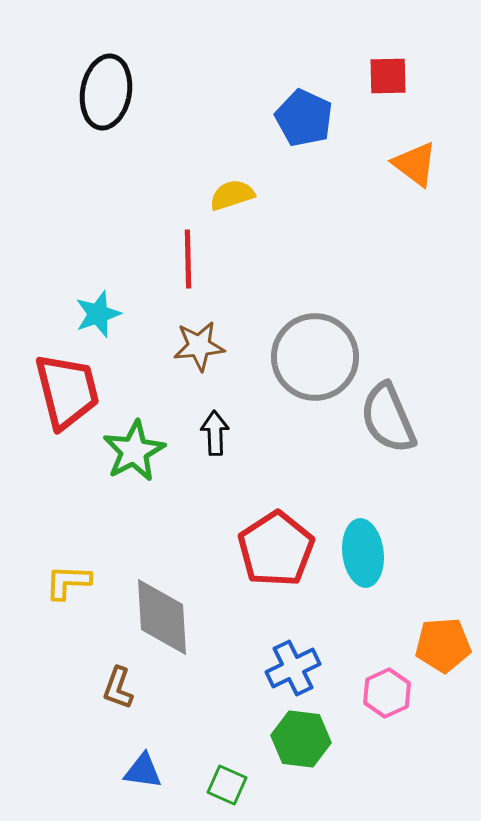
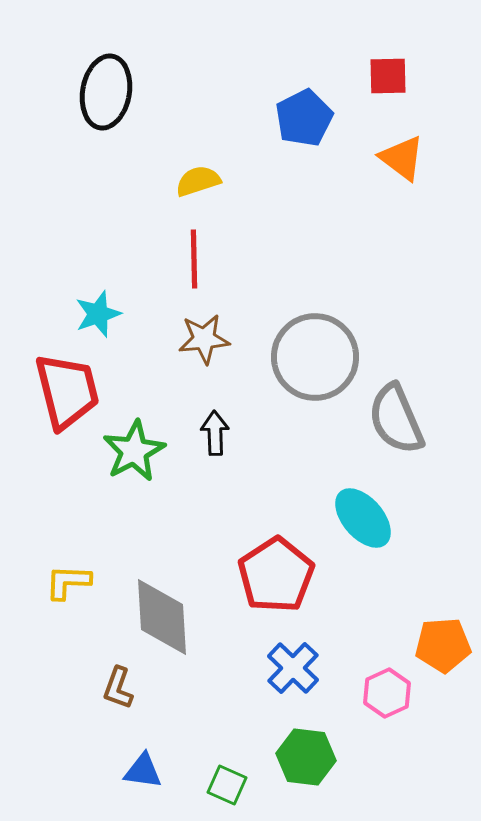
blue pentagon: rotated 20 degrees clockwise
orange triangle: moved 13 px left, 6 px up
yellow semicircle: moved 34 px left, 14 px up
red line: moved 6 px right
brown star: moved 5 px right, 7 px up
gray semicircle: moved 8 px right, 1 px down
red pentagon: moved 26 px down
cyan ellipse: moved 35 px up; rotated 34 degrees counterclockwise
blue cross: rotated 20 degrees counterclockwise
green hexagon: moved 5 px right, 18 px down
